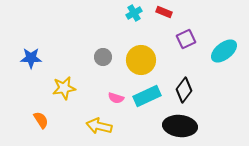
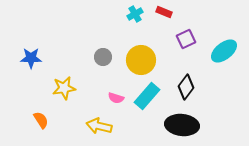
cyan cross: moved 1 px right, 1 px down
black diamond: moved 2 px right, 3 px up
cyan rectangle: rotated 24 degrees counterclockwise
black ellipse: moved 2 px right, 1 px up
